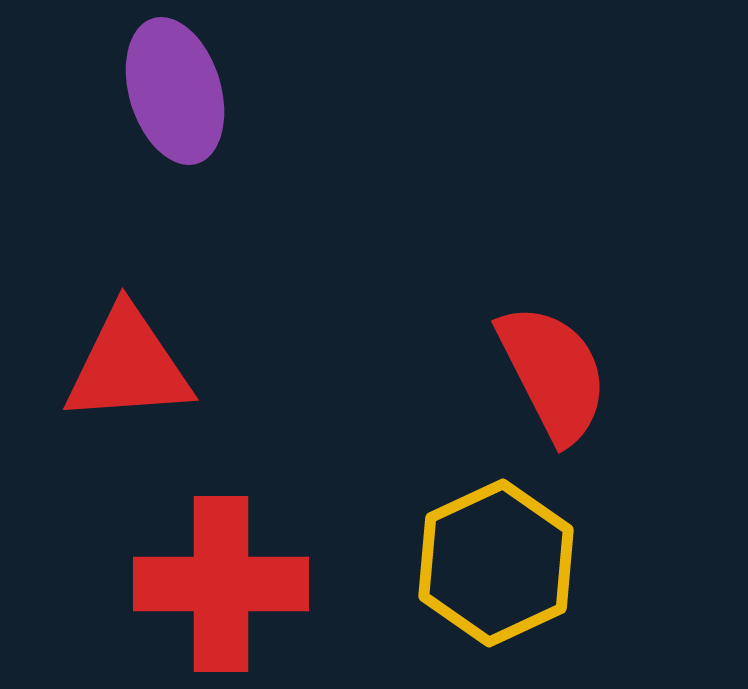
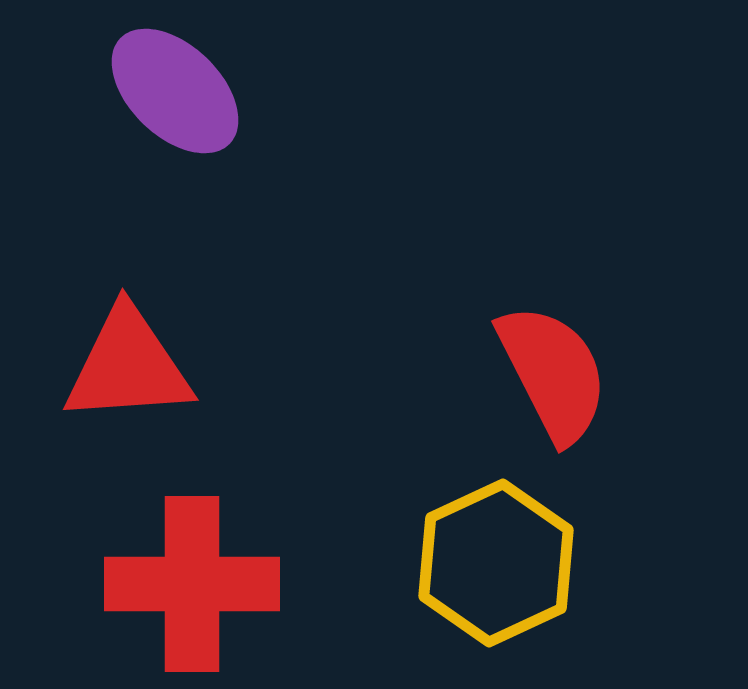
purple ellipse: rotated 29 degrees counterclockwise
red cross: moved 29 px left
